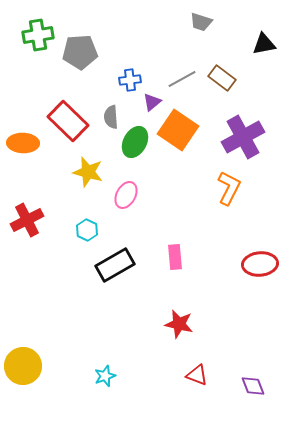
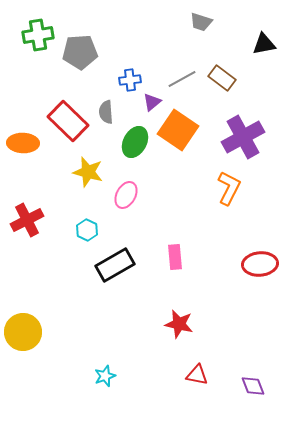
gray semicircle: moved 5 px left, 5 px up
yellow circle: moved 34 px up
red triangle: rotated 10 degrees counterclockwise
